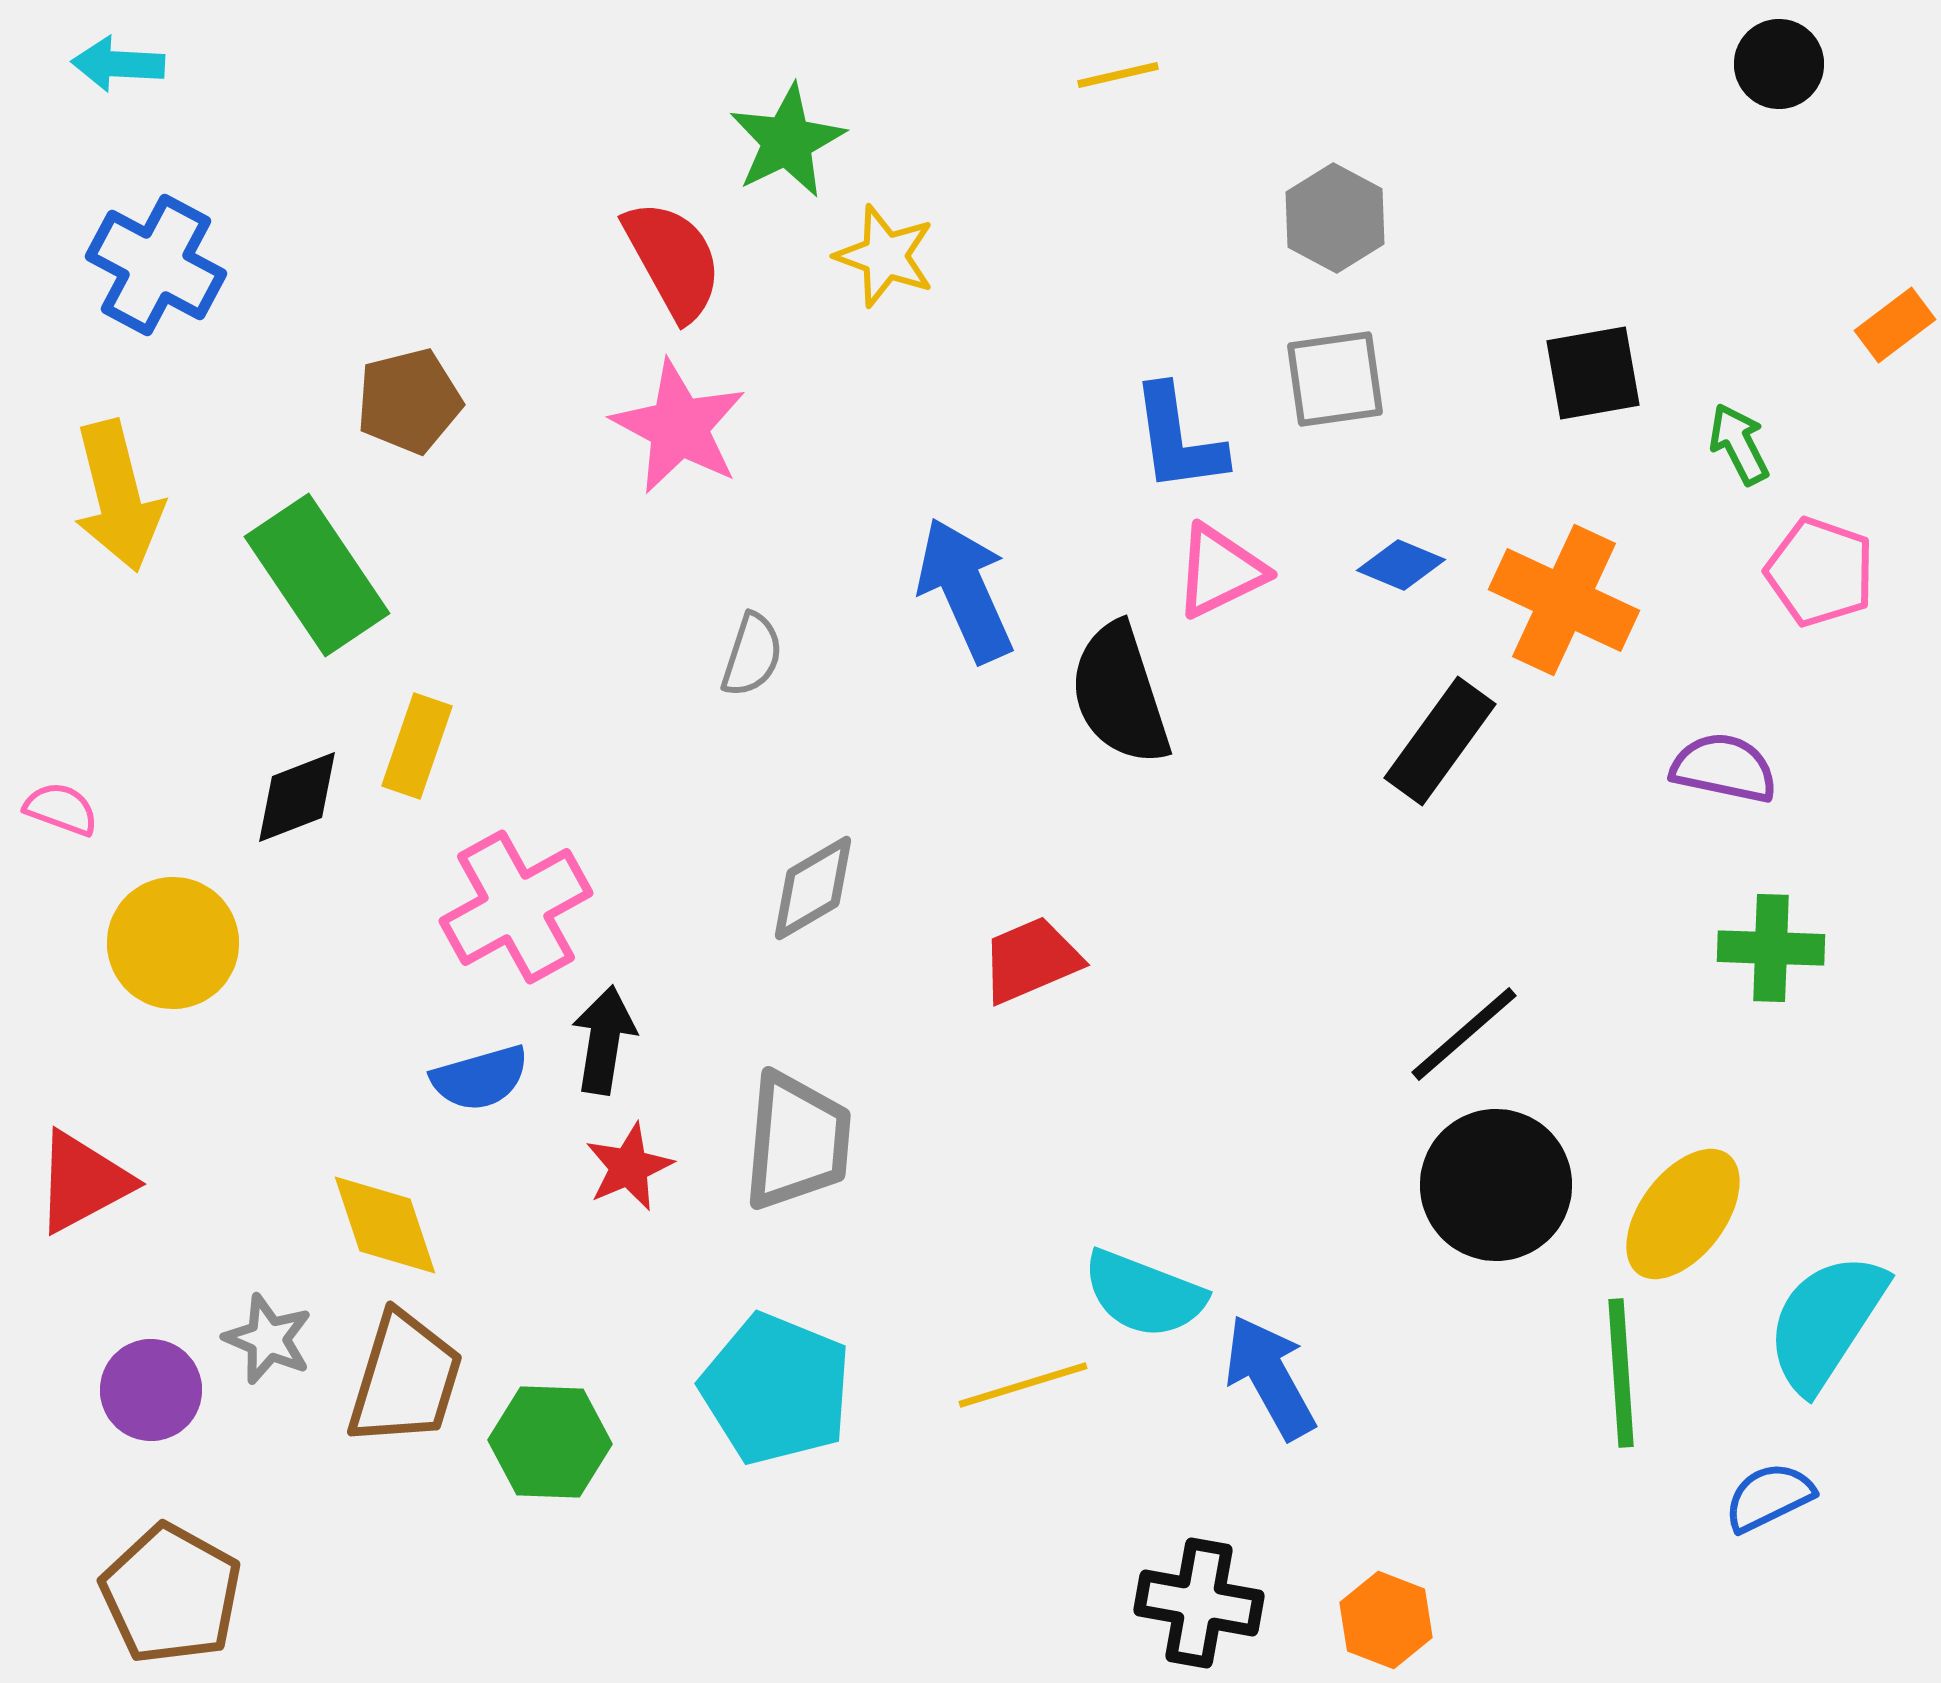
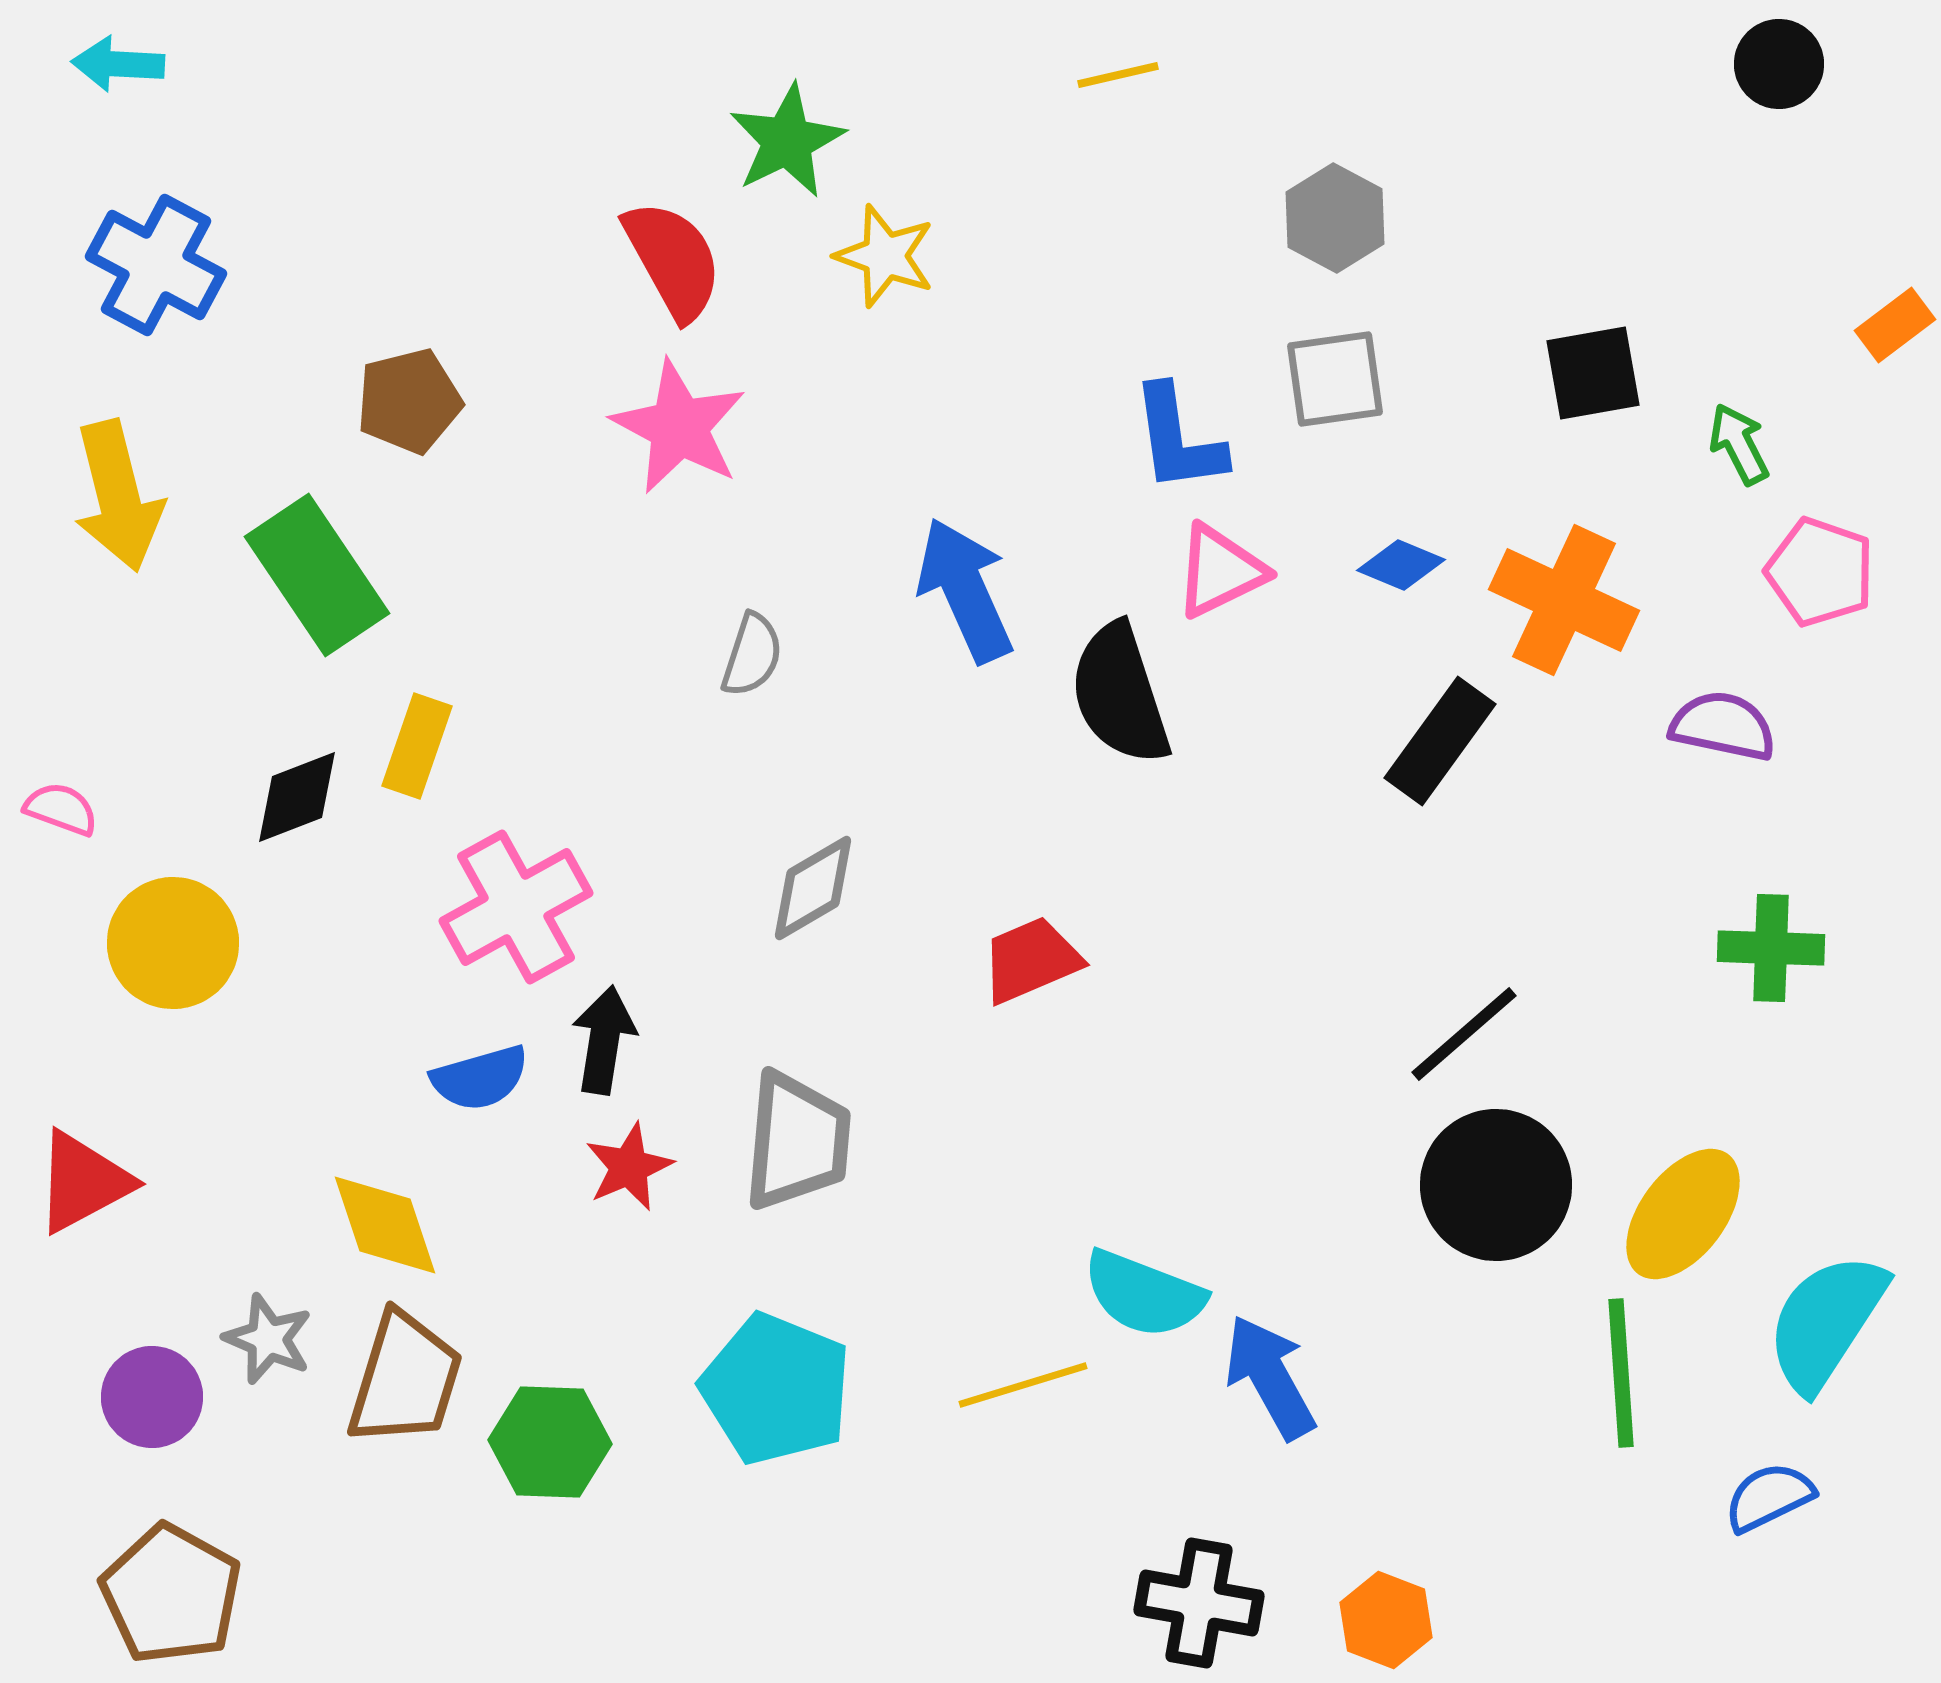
purple semicircle at (1724, 768): moved 1 px left, 42 px up
purple circle at (151, 1390): moved 1 px right, 7 px down
